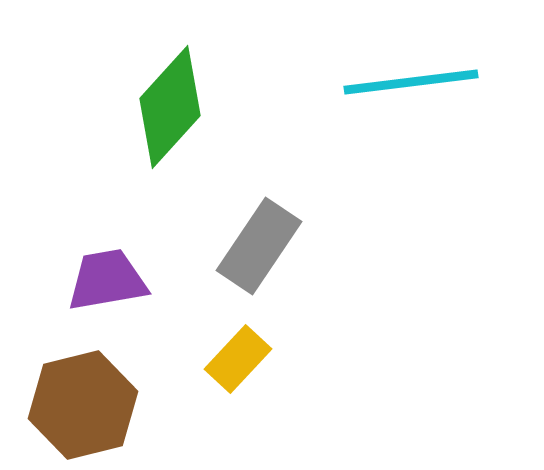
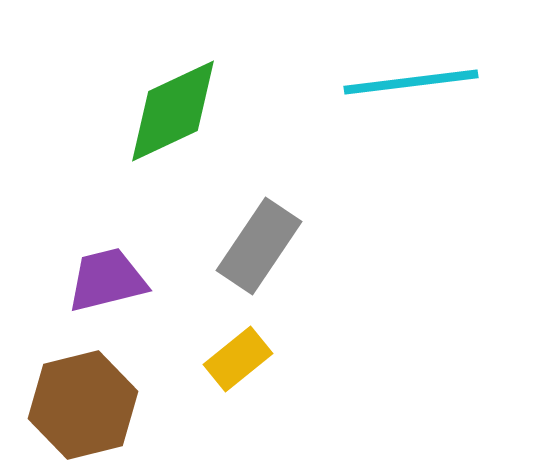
green diamond: moved 3 px right, 4 px down; rotated 23 degrees clockwise
purple trapezoid: rotated 4 degrees counterclockwise
yellow rectangle: rotated 8 degrees clockwise
